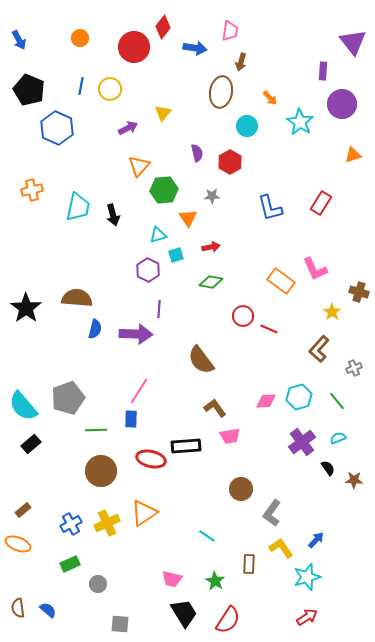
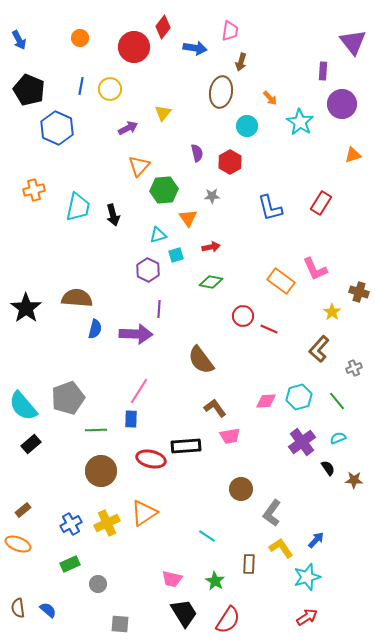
orange cross at (32, 190): moved 2 px right
